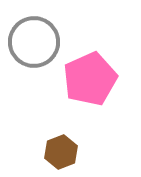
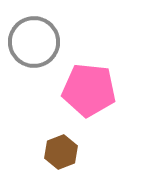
pink pentagon: moved 1 px left, 11 px down; rotated 30 degrees clockwise
